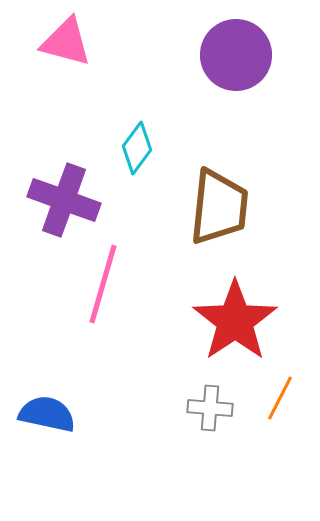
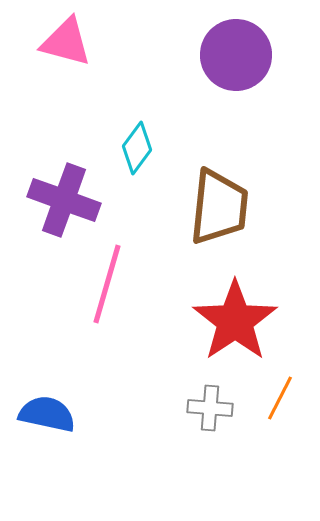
pink line: moved 4 px right
